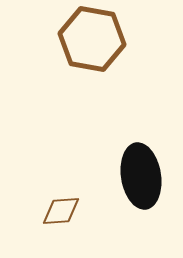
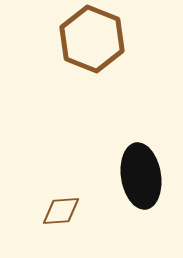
brown hexagon: rotated 12 degrees clockwise
